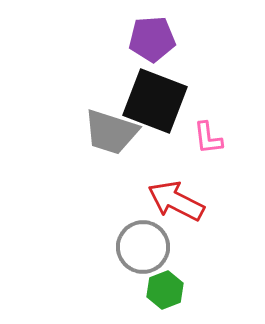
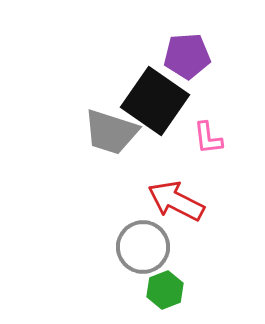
purple pentagon: moved 35 px right, 17 px down
black square: rotated 14 degrees clockwise
